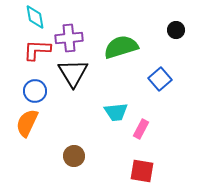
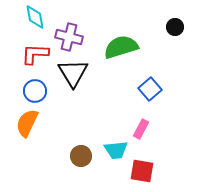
black circle: moved 1 px left, 3 px up
purple cross: moved 1 px up; rotated 20 degrees clockwise
red L-shape: moved 2 px left, 4 px down
blue square: moved 10 px left, 10 px down
cyan trapezoid: moved 38 px down
brown circle: moved 7 px right
